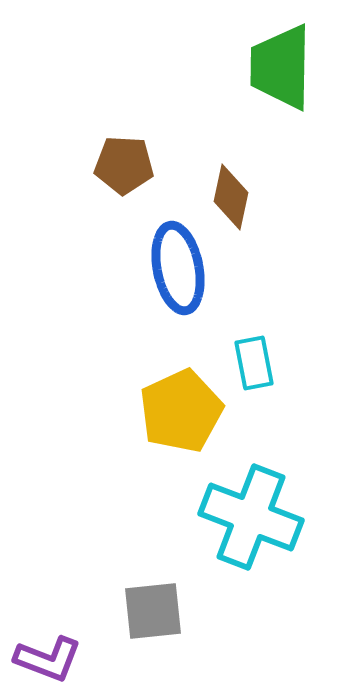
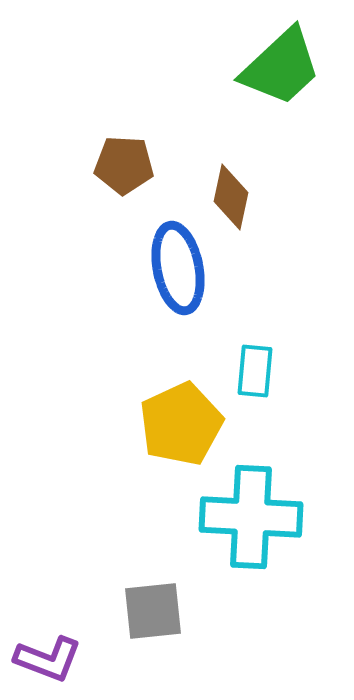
green trapezoid: rotated 134 degrees counterclockwise
cyan rectangle: moved 1 px right, 8 px down; rotated 16 degrees clockwise
yellow pentagon: moved 13 px down
cyan cross: rotated 18 degrees counterclockwise
